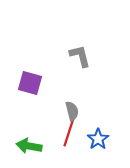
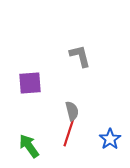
purple square: rotated 20 degrees counterclockwise
blue star: moved 12 px right
green arrow: rotated 45 degrees clockwise
